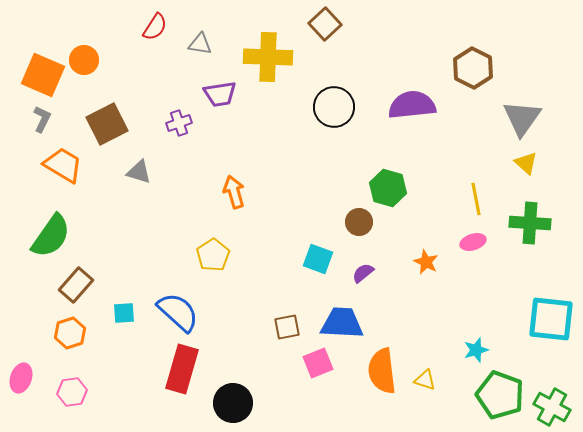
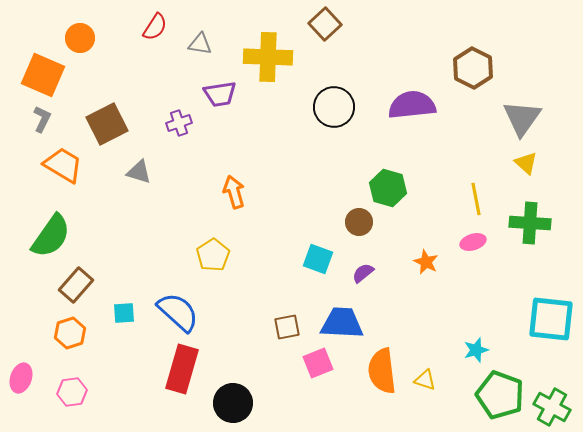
orange circle at (84, 60): moved 4 px left, 22 px up
